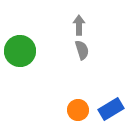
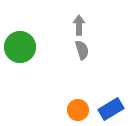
green circle: moved 4 px up
